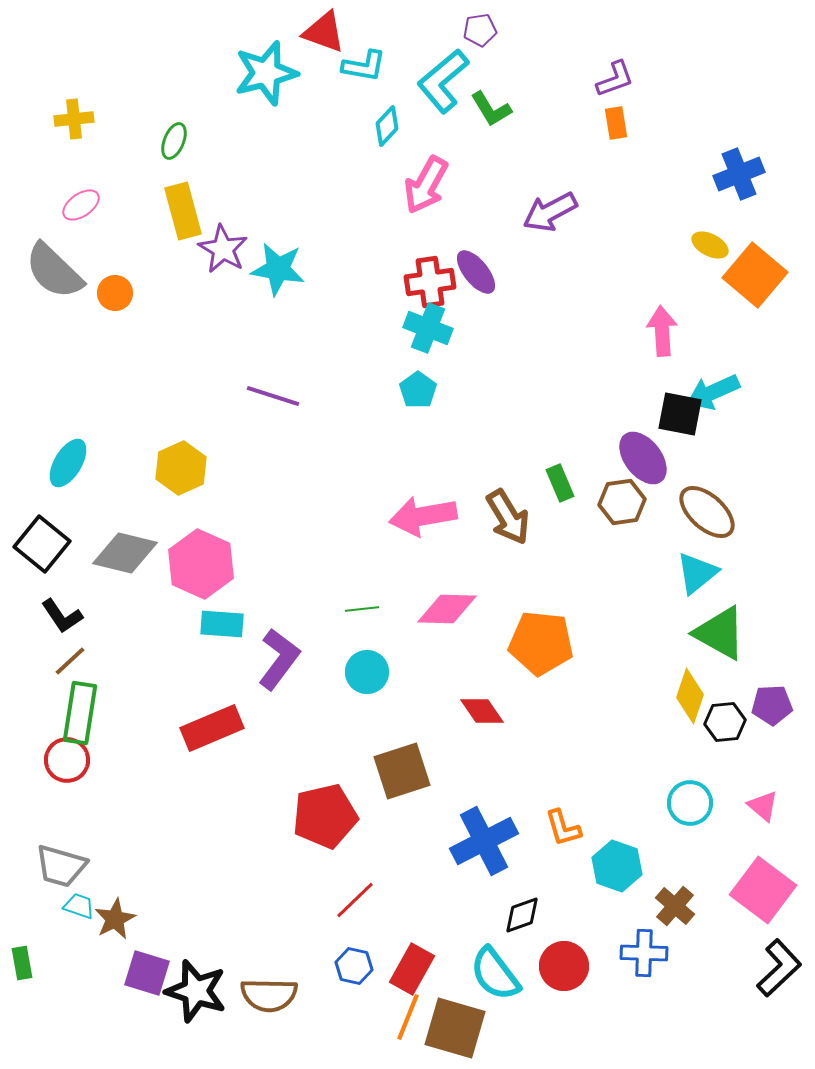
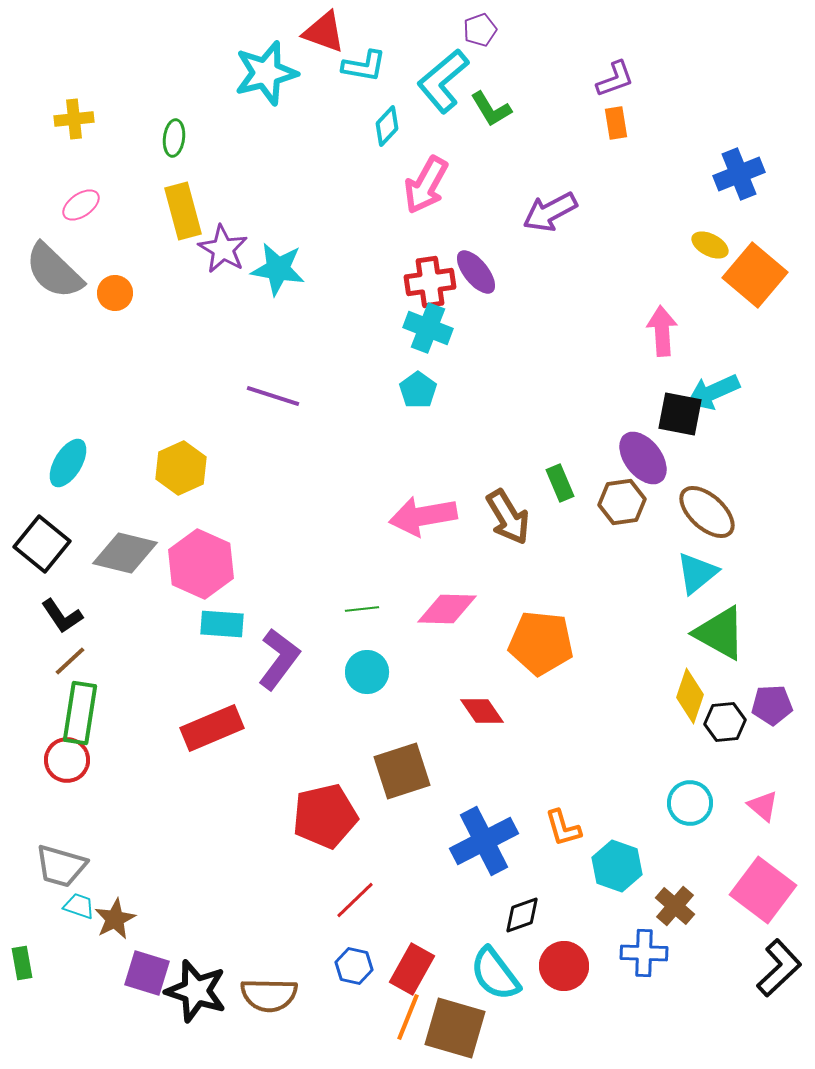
purple pentagon at (480, 30): rotated 12 degrees counterclockwise
green ellipse at (174, 141): moved 3 px up; rotated 15 degrees counterclockwise
